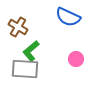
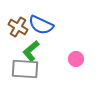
blue semicircle: moved 27 px left, 8 px down
